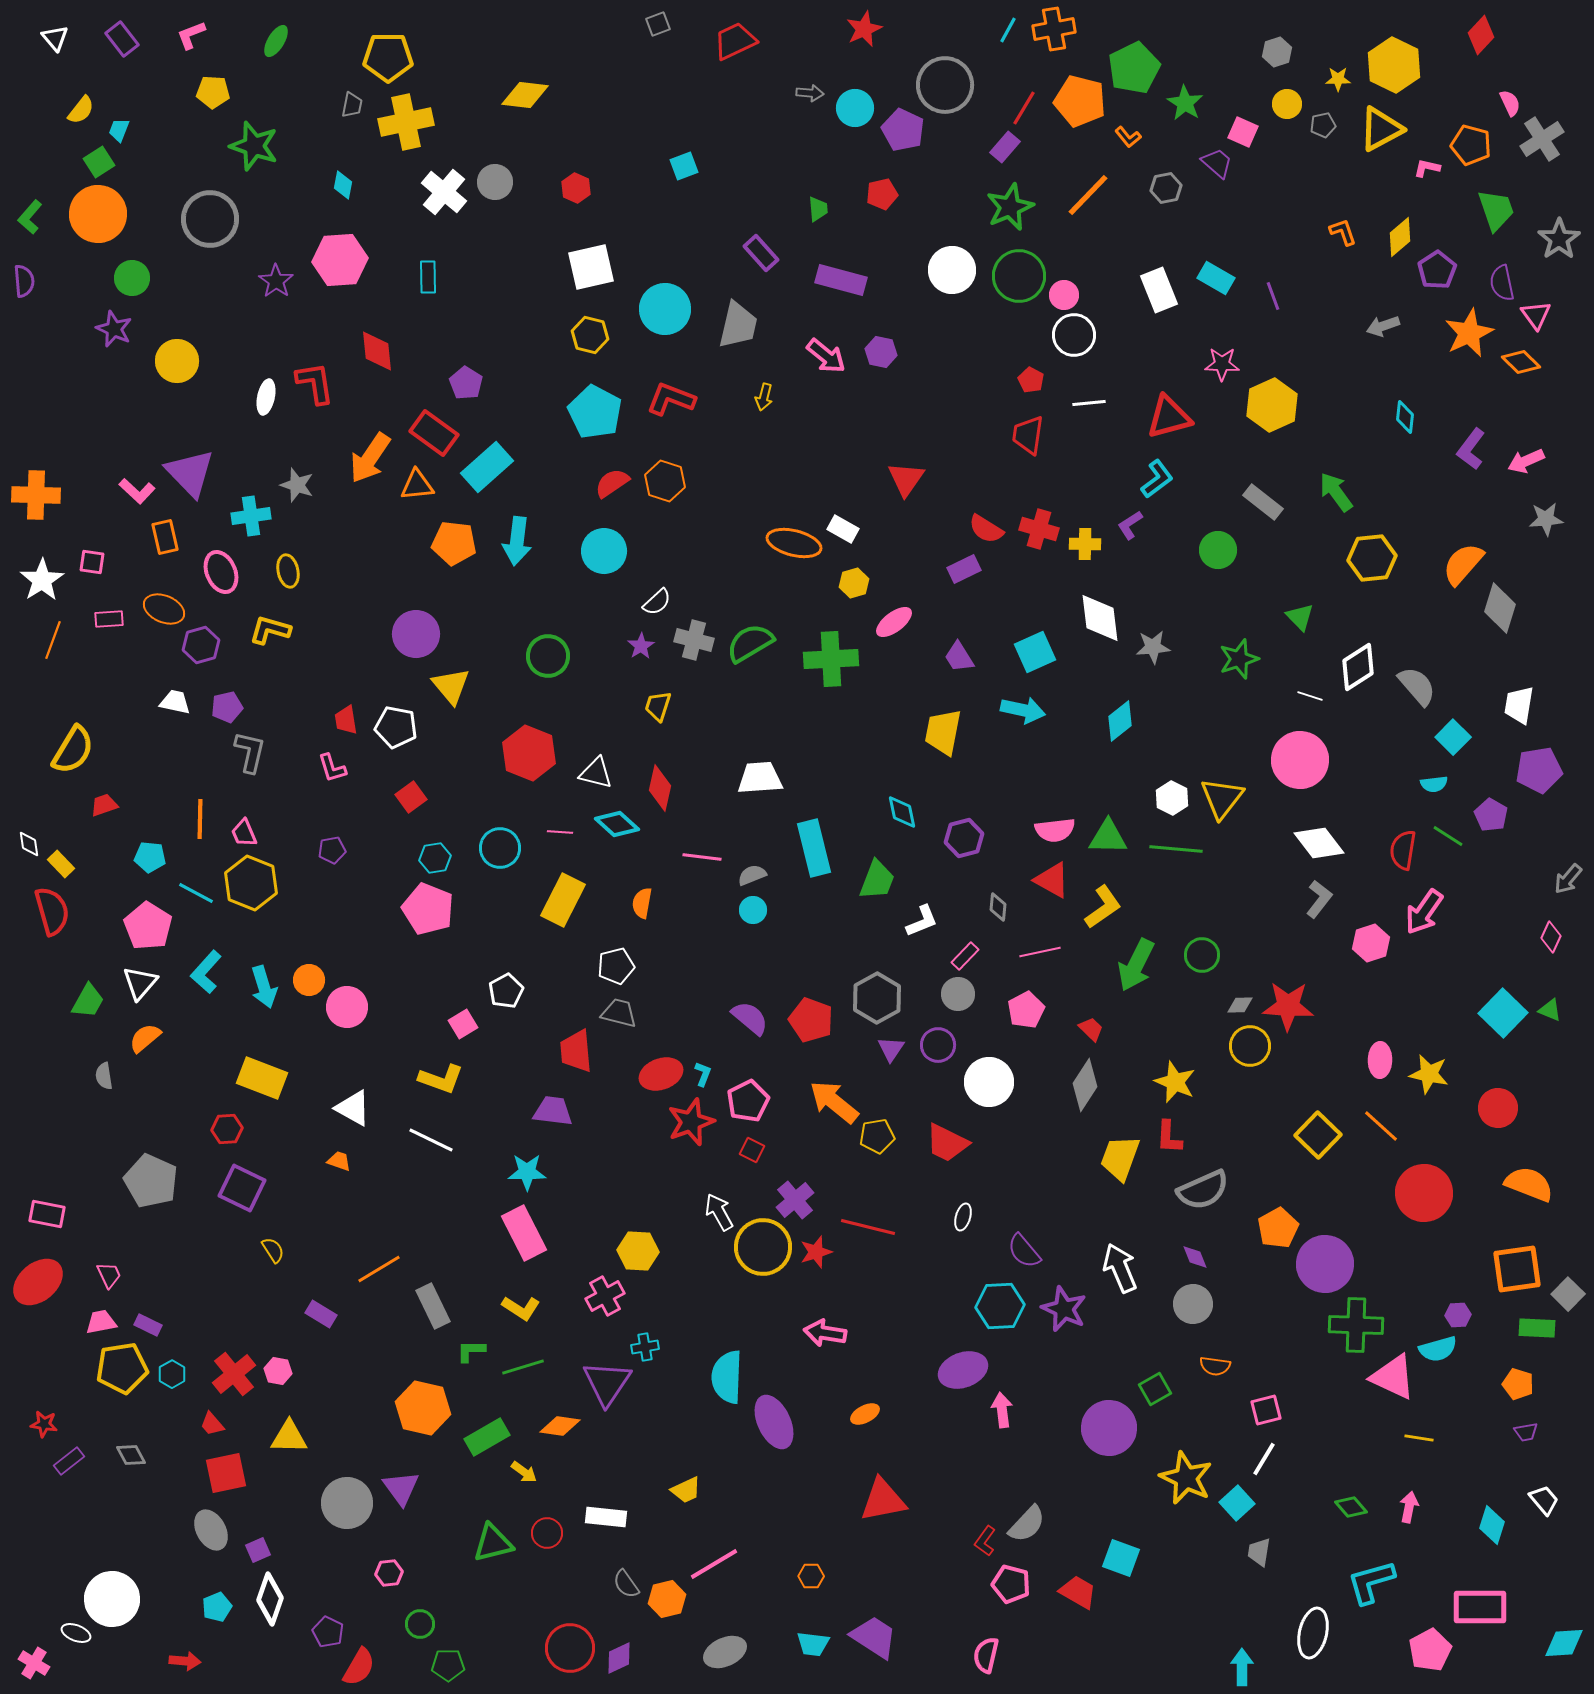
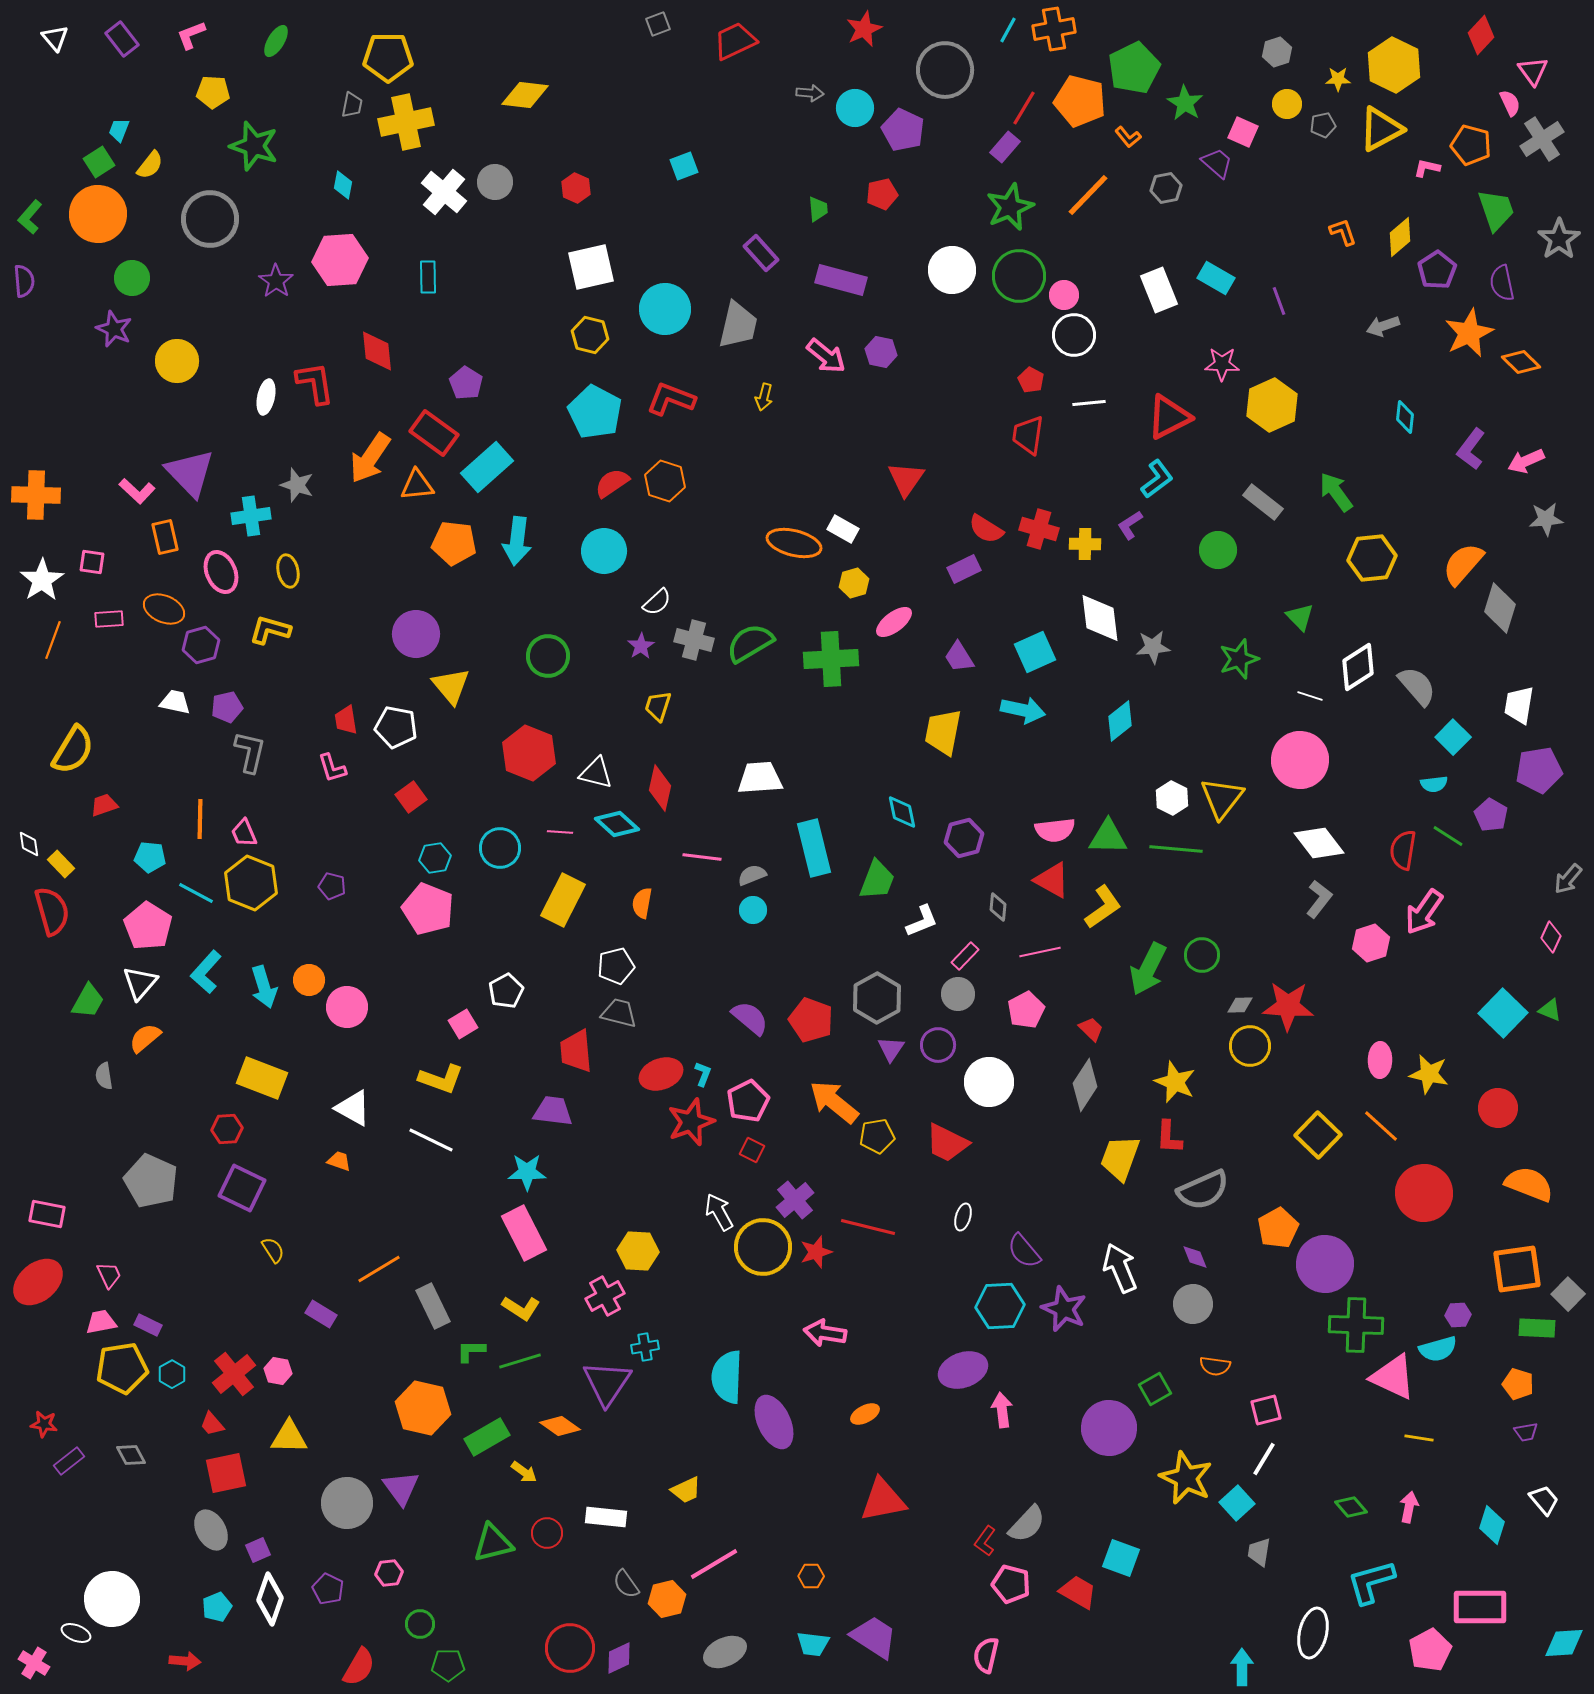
gray circle at (945, 85): moved 15 px up
yellow semicircle at (81, 110): moved 69 px right, 55 px down
purple line at (1273, 296): moved 6 px right, 5 px down
pink triangle at (1536, 315): moved 3 px left, 244 px up
red triangle at (1169, 417): rotated 12 degrees counterclockwise
purple pentagon at (332, 850): moved 36 px down; rotated 24 degrees clockwise
green arrow at (1136, 965): moved 12 px right, 4 px down
green line at (523, 1367): moved 3 px left, 6 px up
orange diamond at (560, 1426): rotated 27 degrees clockwise
purple pentagon at (328, 1632): moved 43 px up
